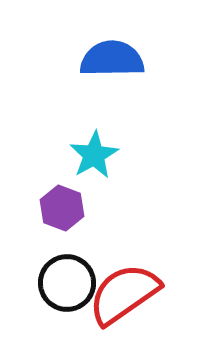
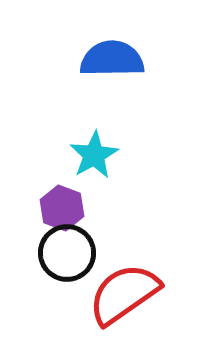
black circle: moved 30 px up
